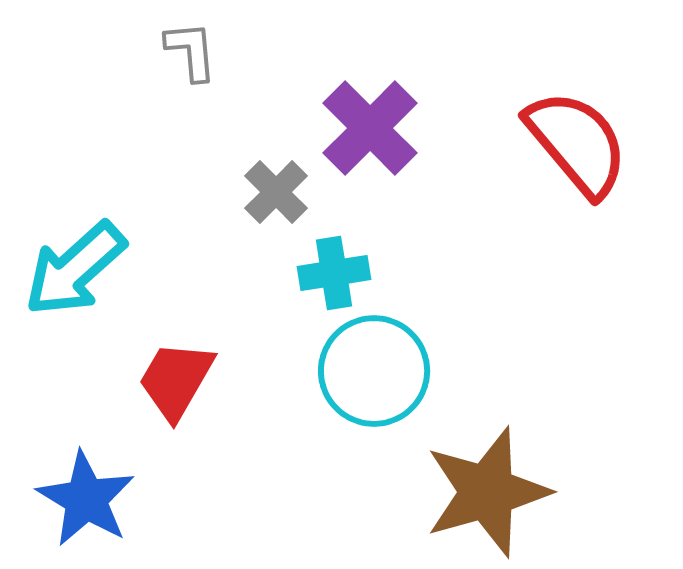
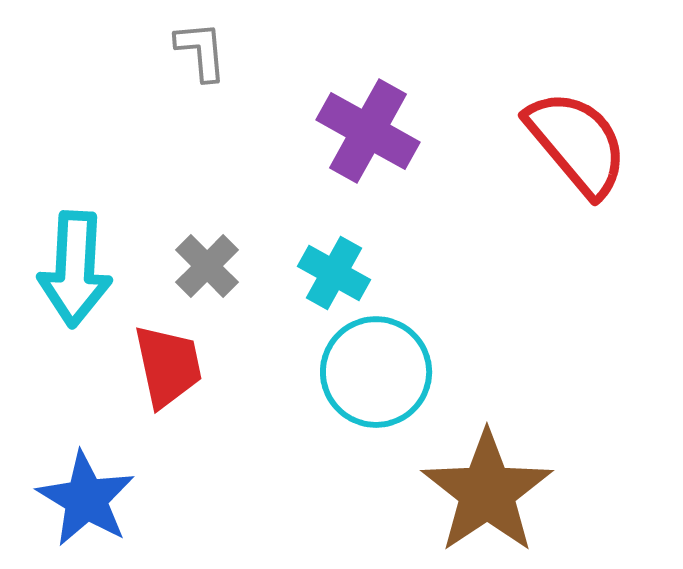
gray L-shape: moved 10 px right
purple cross: moved 2 px left, 3 px down; rotated 16 degrees counterclockwise
gray cross: moved 69 px left, 74 px down
cyan arrow: rotated 45 degrees counterclockwise
cyan cross: rotated 38 degrees clockwise
cyan circle: moved 2 px right, 1 px down
red trapezoid: moved 8 px left, 14 px up; rotated 138 degrees clockwise
brown star: rotated 18 degrees counterclockwise
